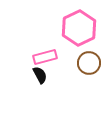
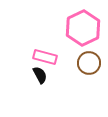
pink hexagon: moved 4 px right
pink rectangle: rotated 30 degrees clockwise
